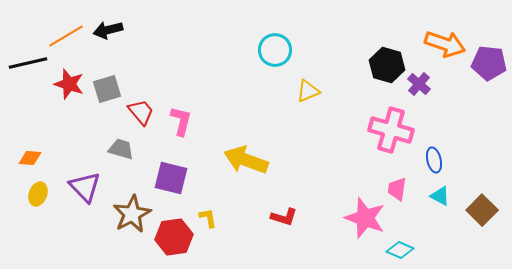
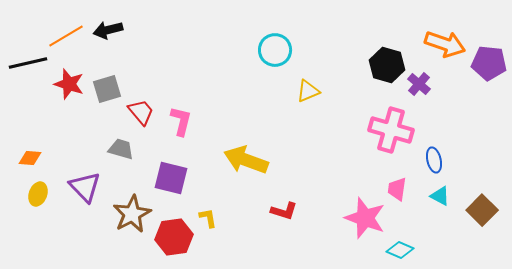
red L-shape: moved 6 px up
